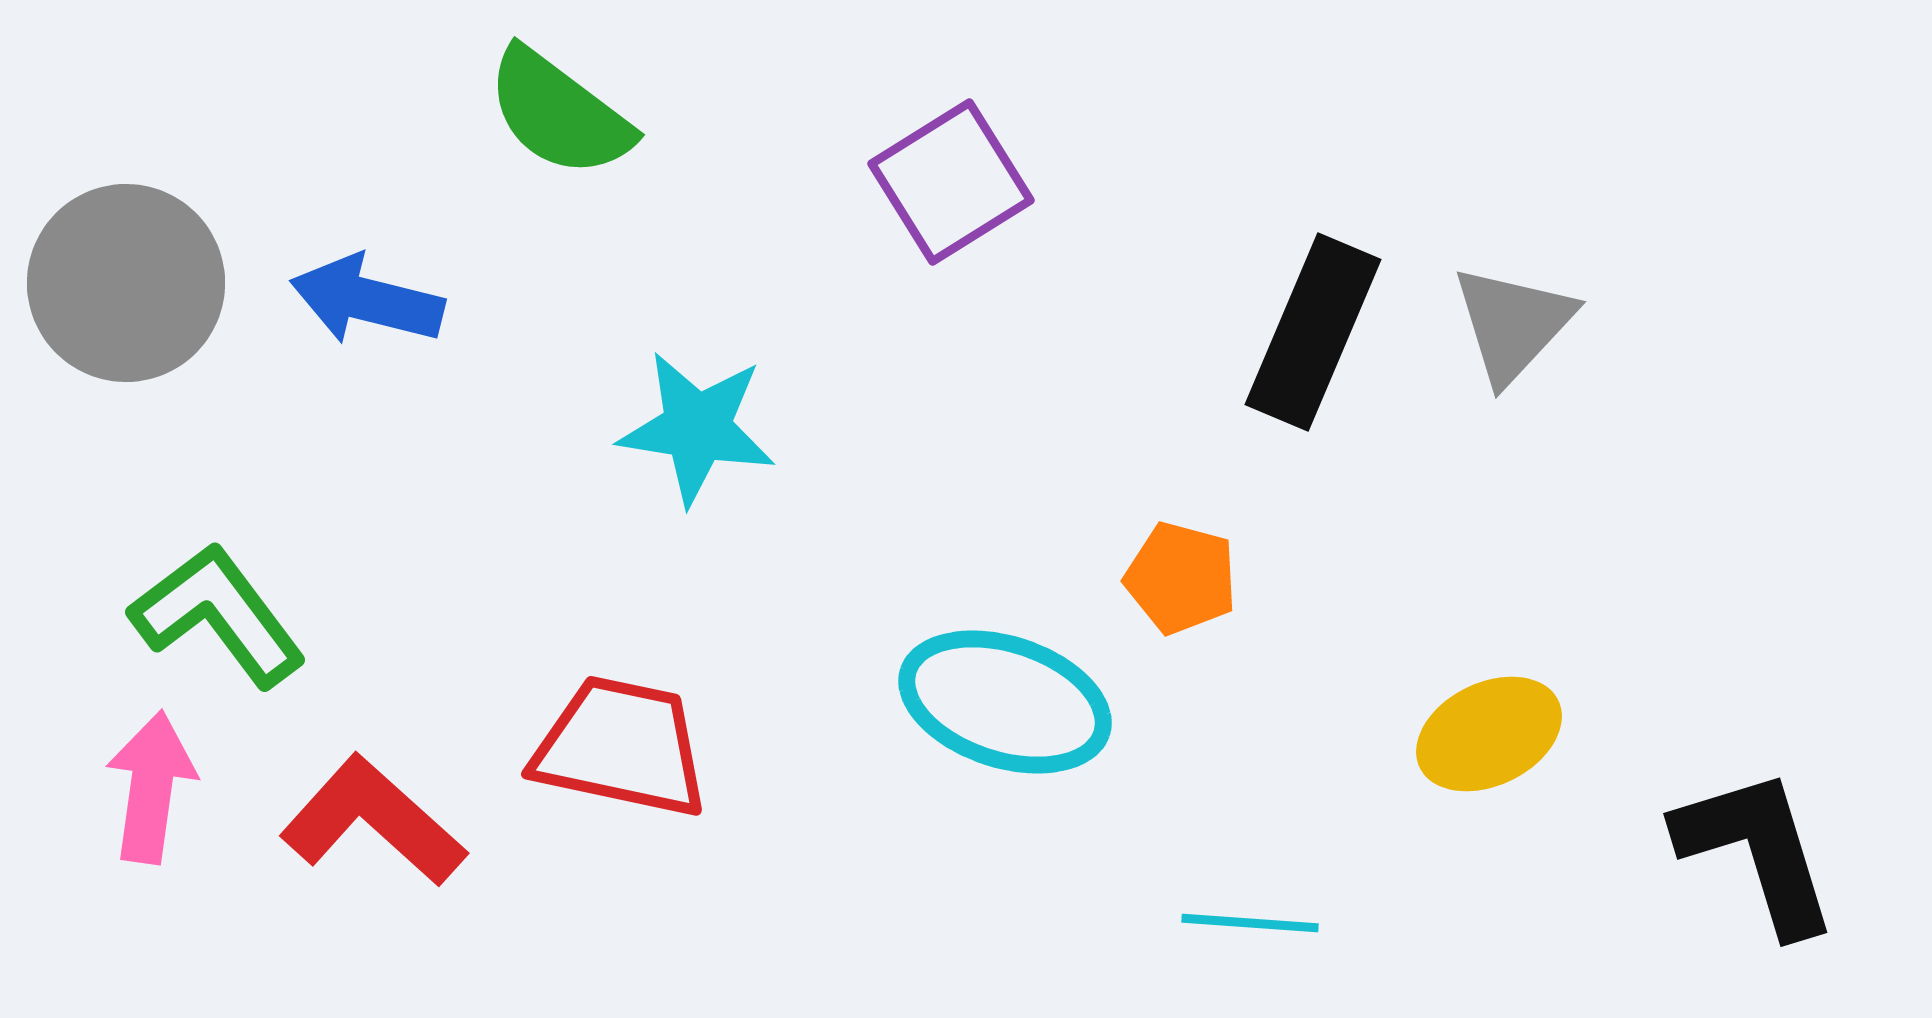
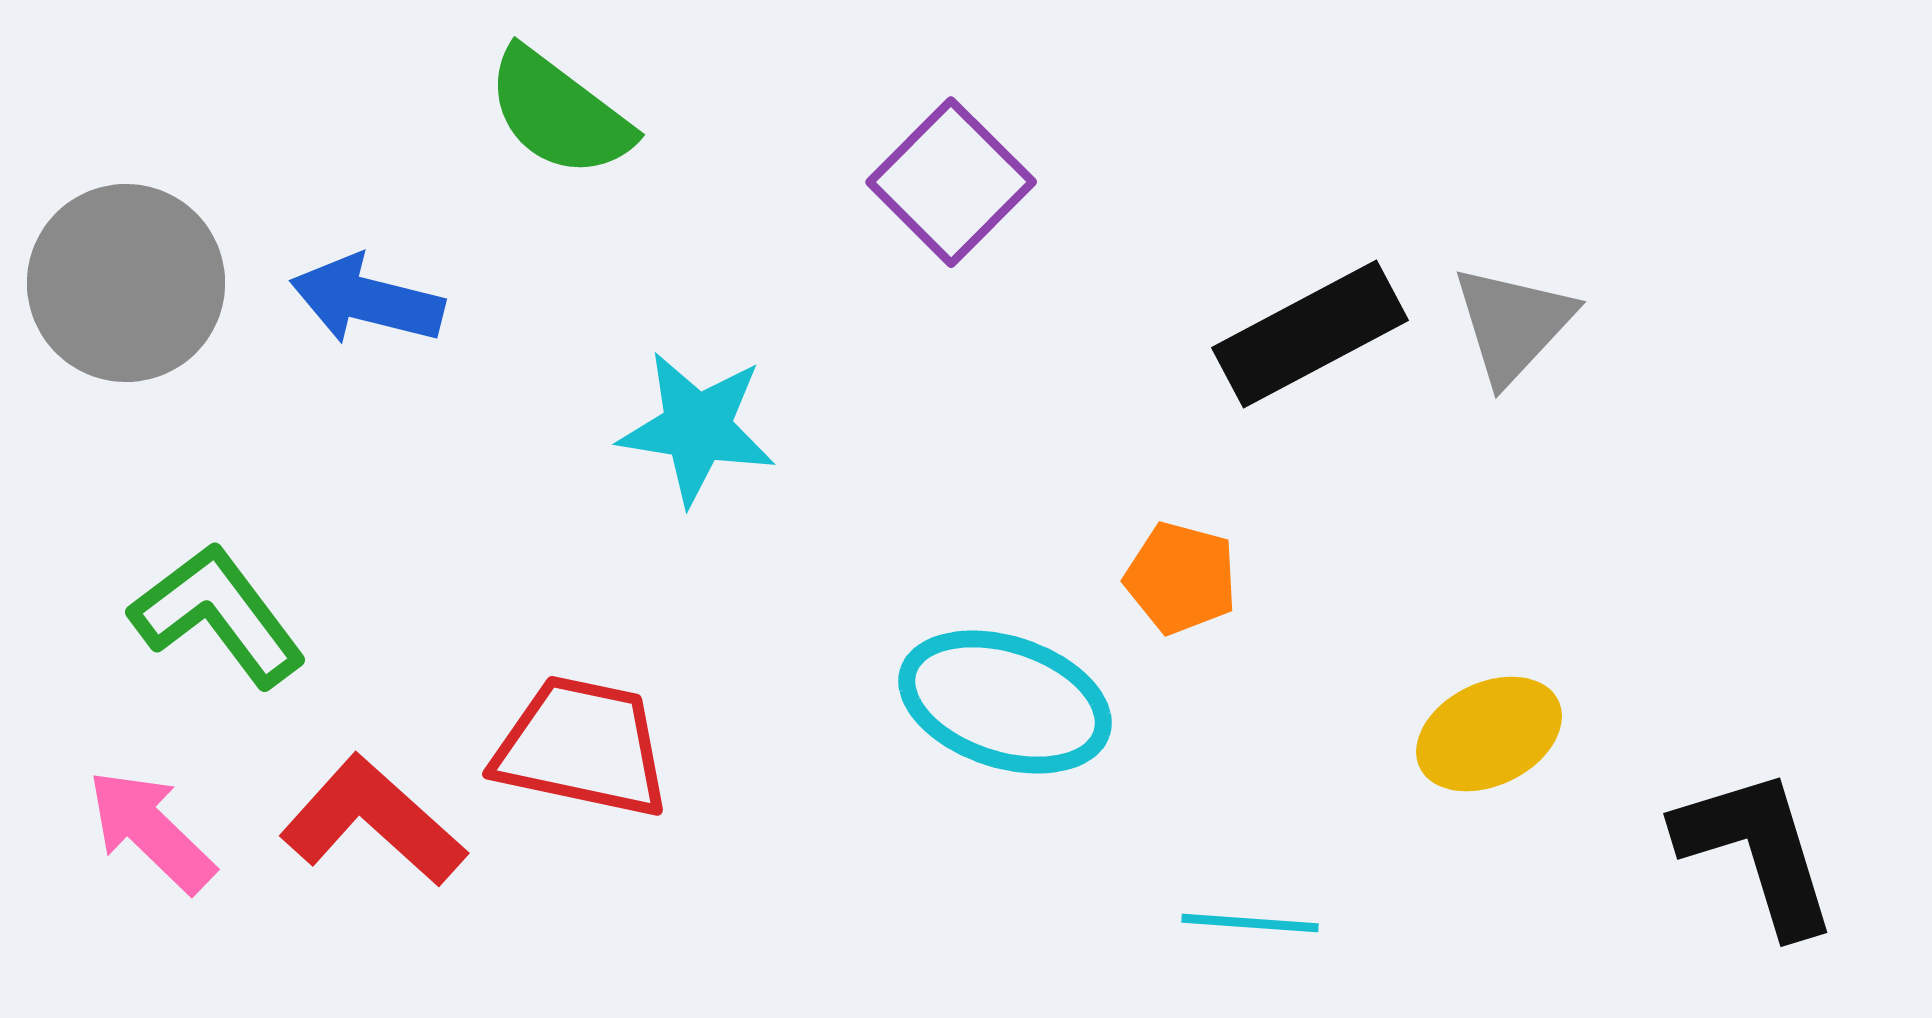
purple square: rotated 13 degrees counterclockwise
black rectangle: moved 3 px left, 2 px down; rotated 39 degrees clockwise
red trapezoid: moved 39 px left
pink arrow: moved 44 px down; rotated 54 degrees counterclockwise
